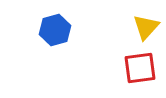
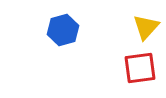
blue hexagon: moved 8 px right
